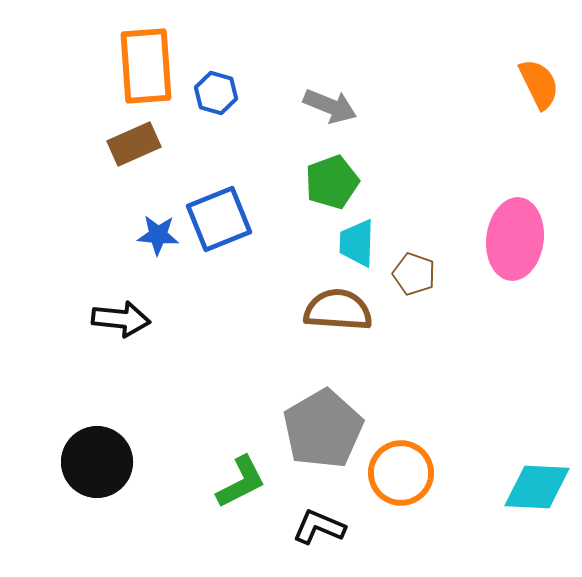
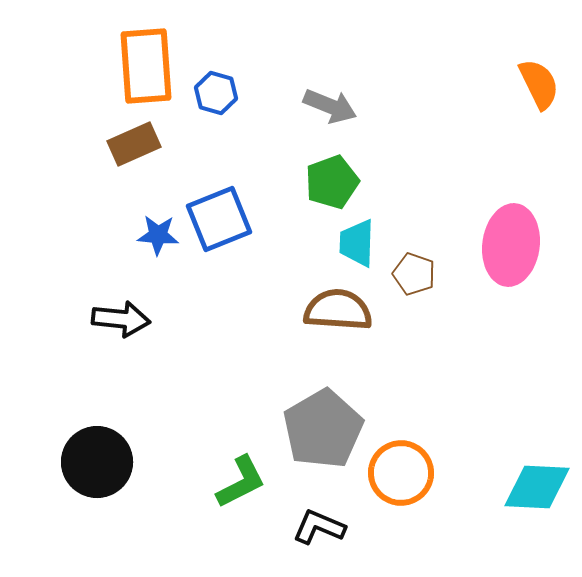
pink ellipse: moved 4 px left, 6 px down
